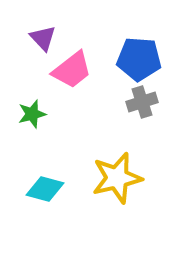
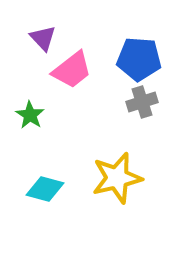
green star: moved 2 px left, 1 px down; rotated 24 degrees counterclockwise
